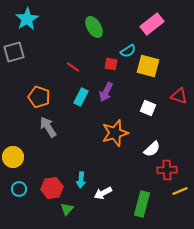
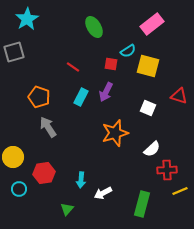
red hexagon: moved 8 px left, 15 px up
